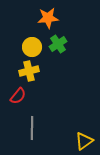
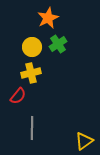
orange star: rotated 20 degrees counterclockwise
yellow cross: moved 2 px right, 2 px down
